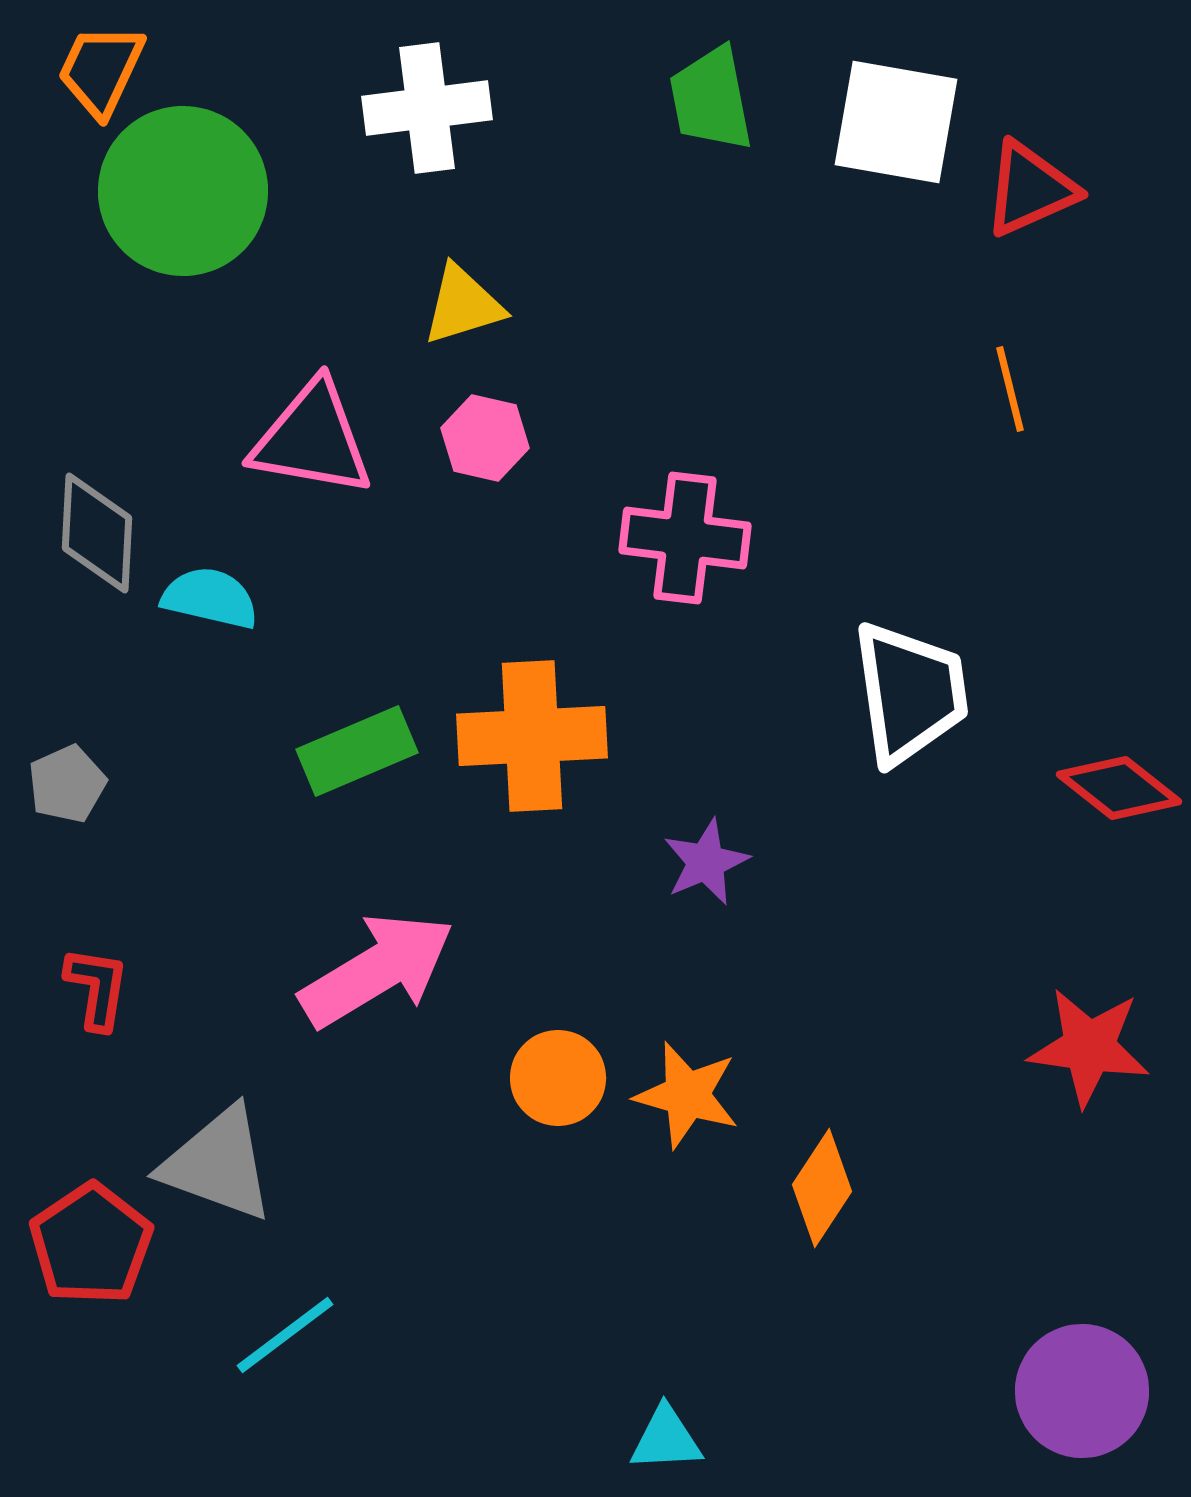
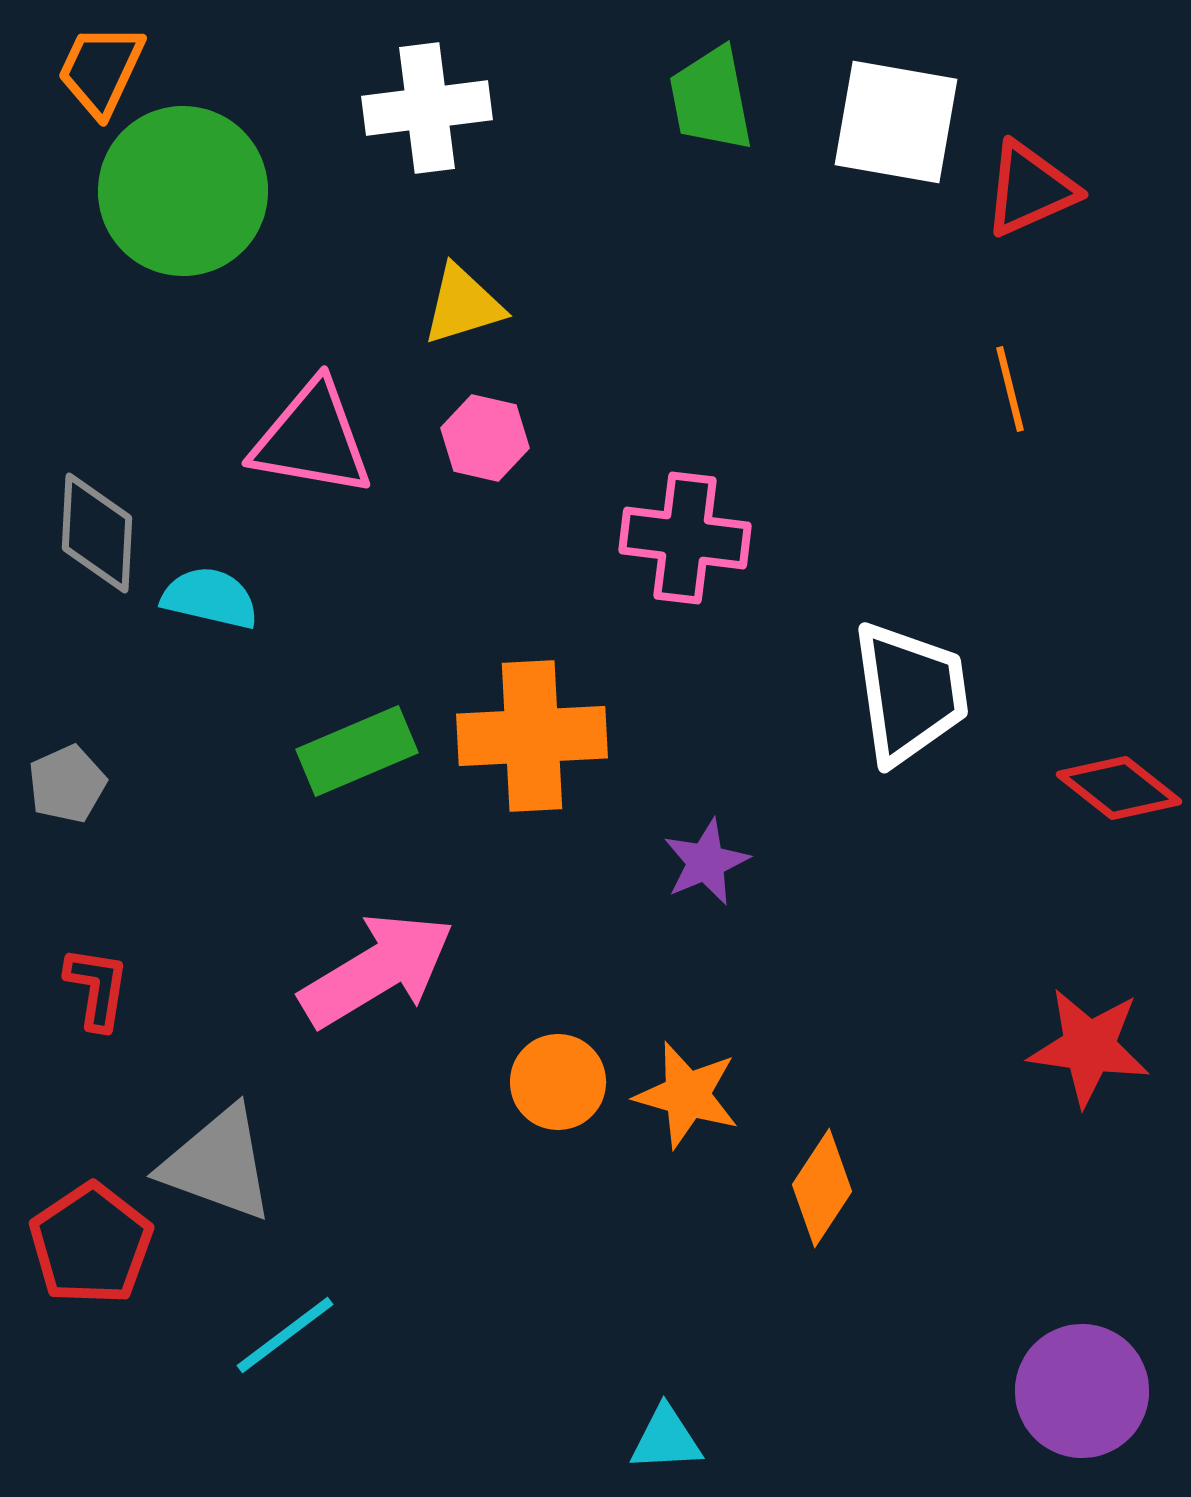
orange circle: moved 4 px down
